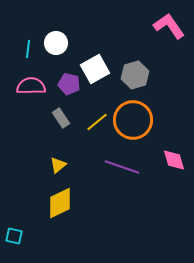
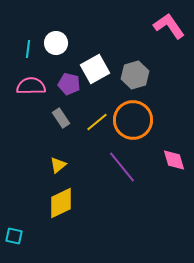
purple line: rotated 32 degrees clockwise
yellow diamond: moved 1 px right
